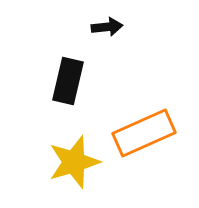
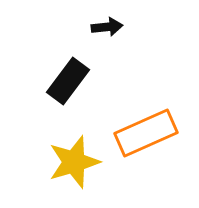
black rectangle: rotated 24 degrees clockwise
orange rectangle: moved 2 px right
